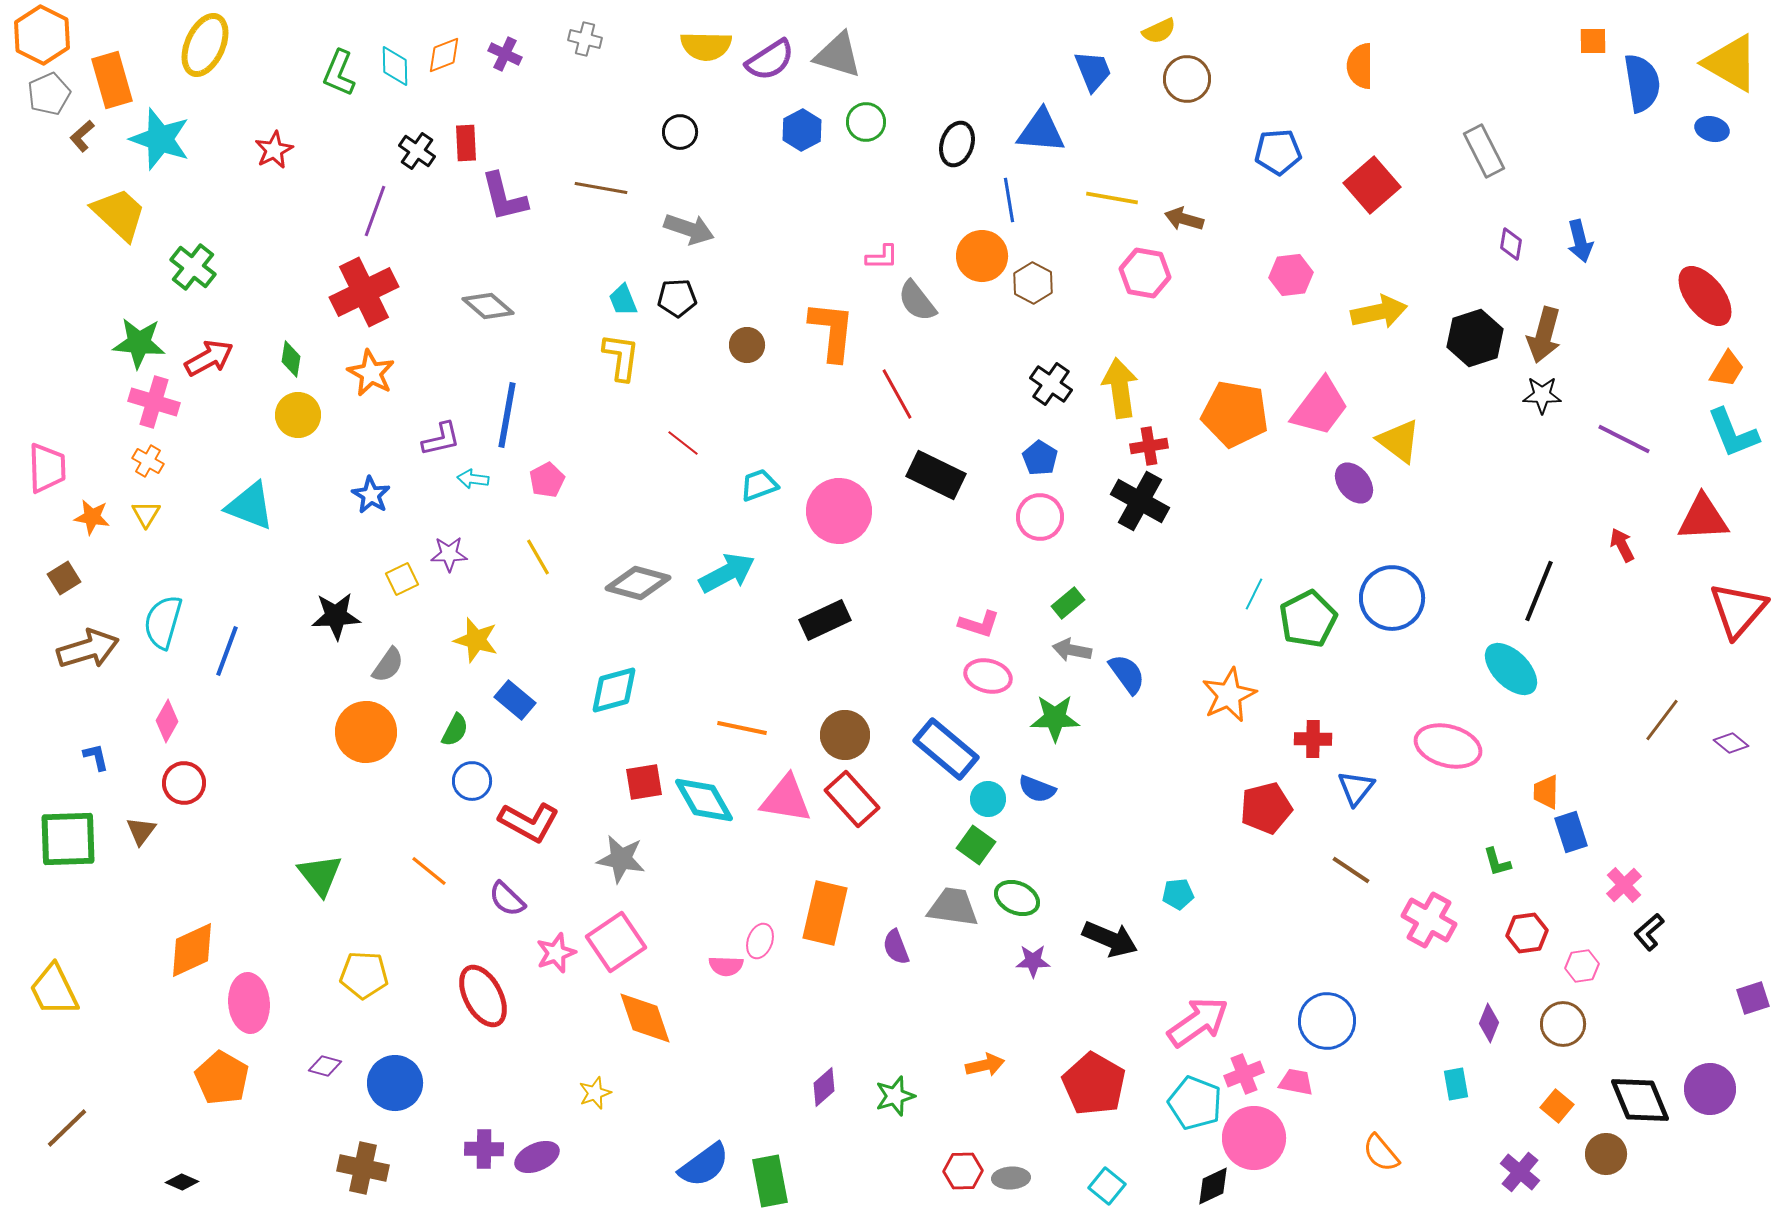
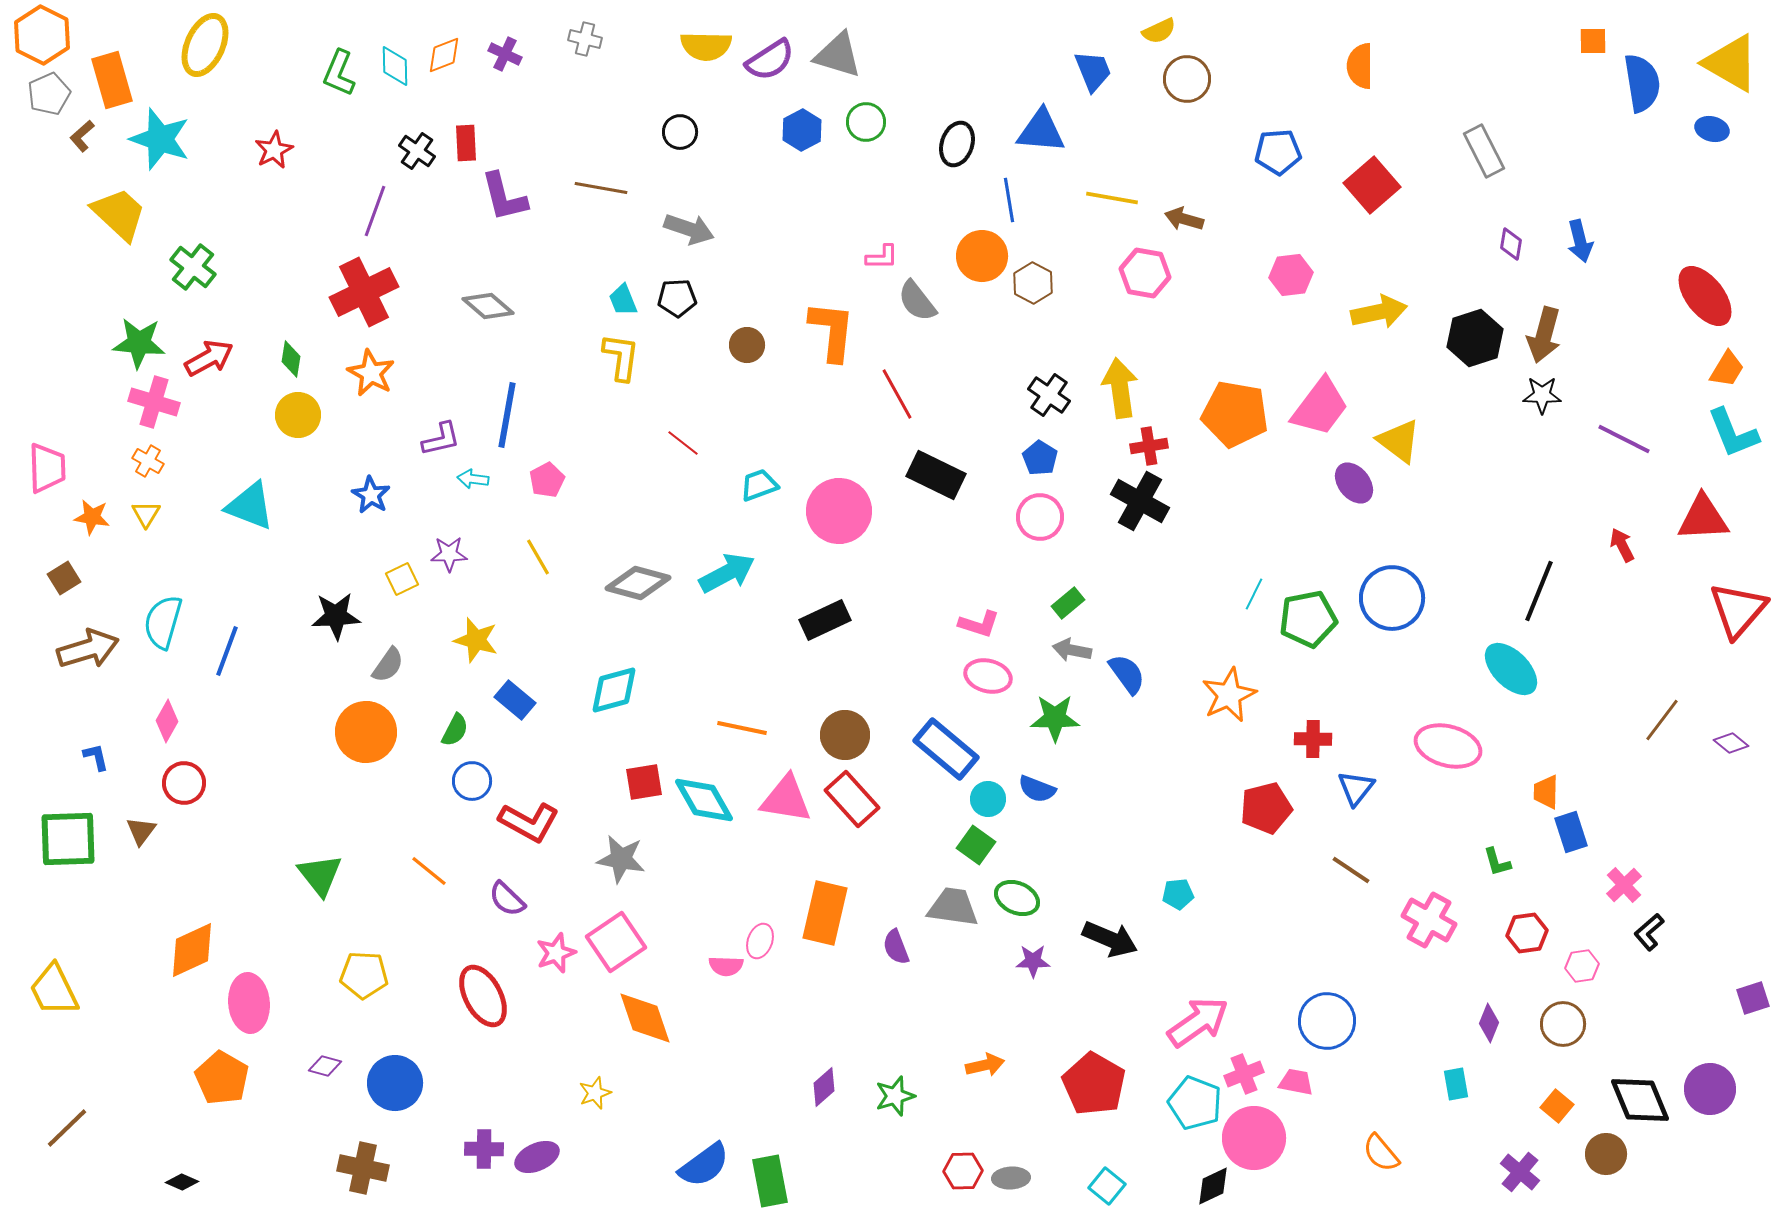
black cross at (1051, 384): moved 2 px left, 11 px down
green pentagon at (1308, 619): rotated 16 degrees clockwise
